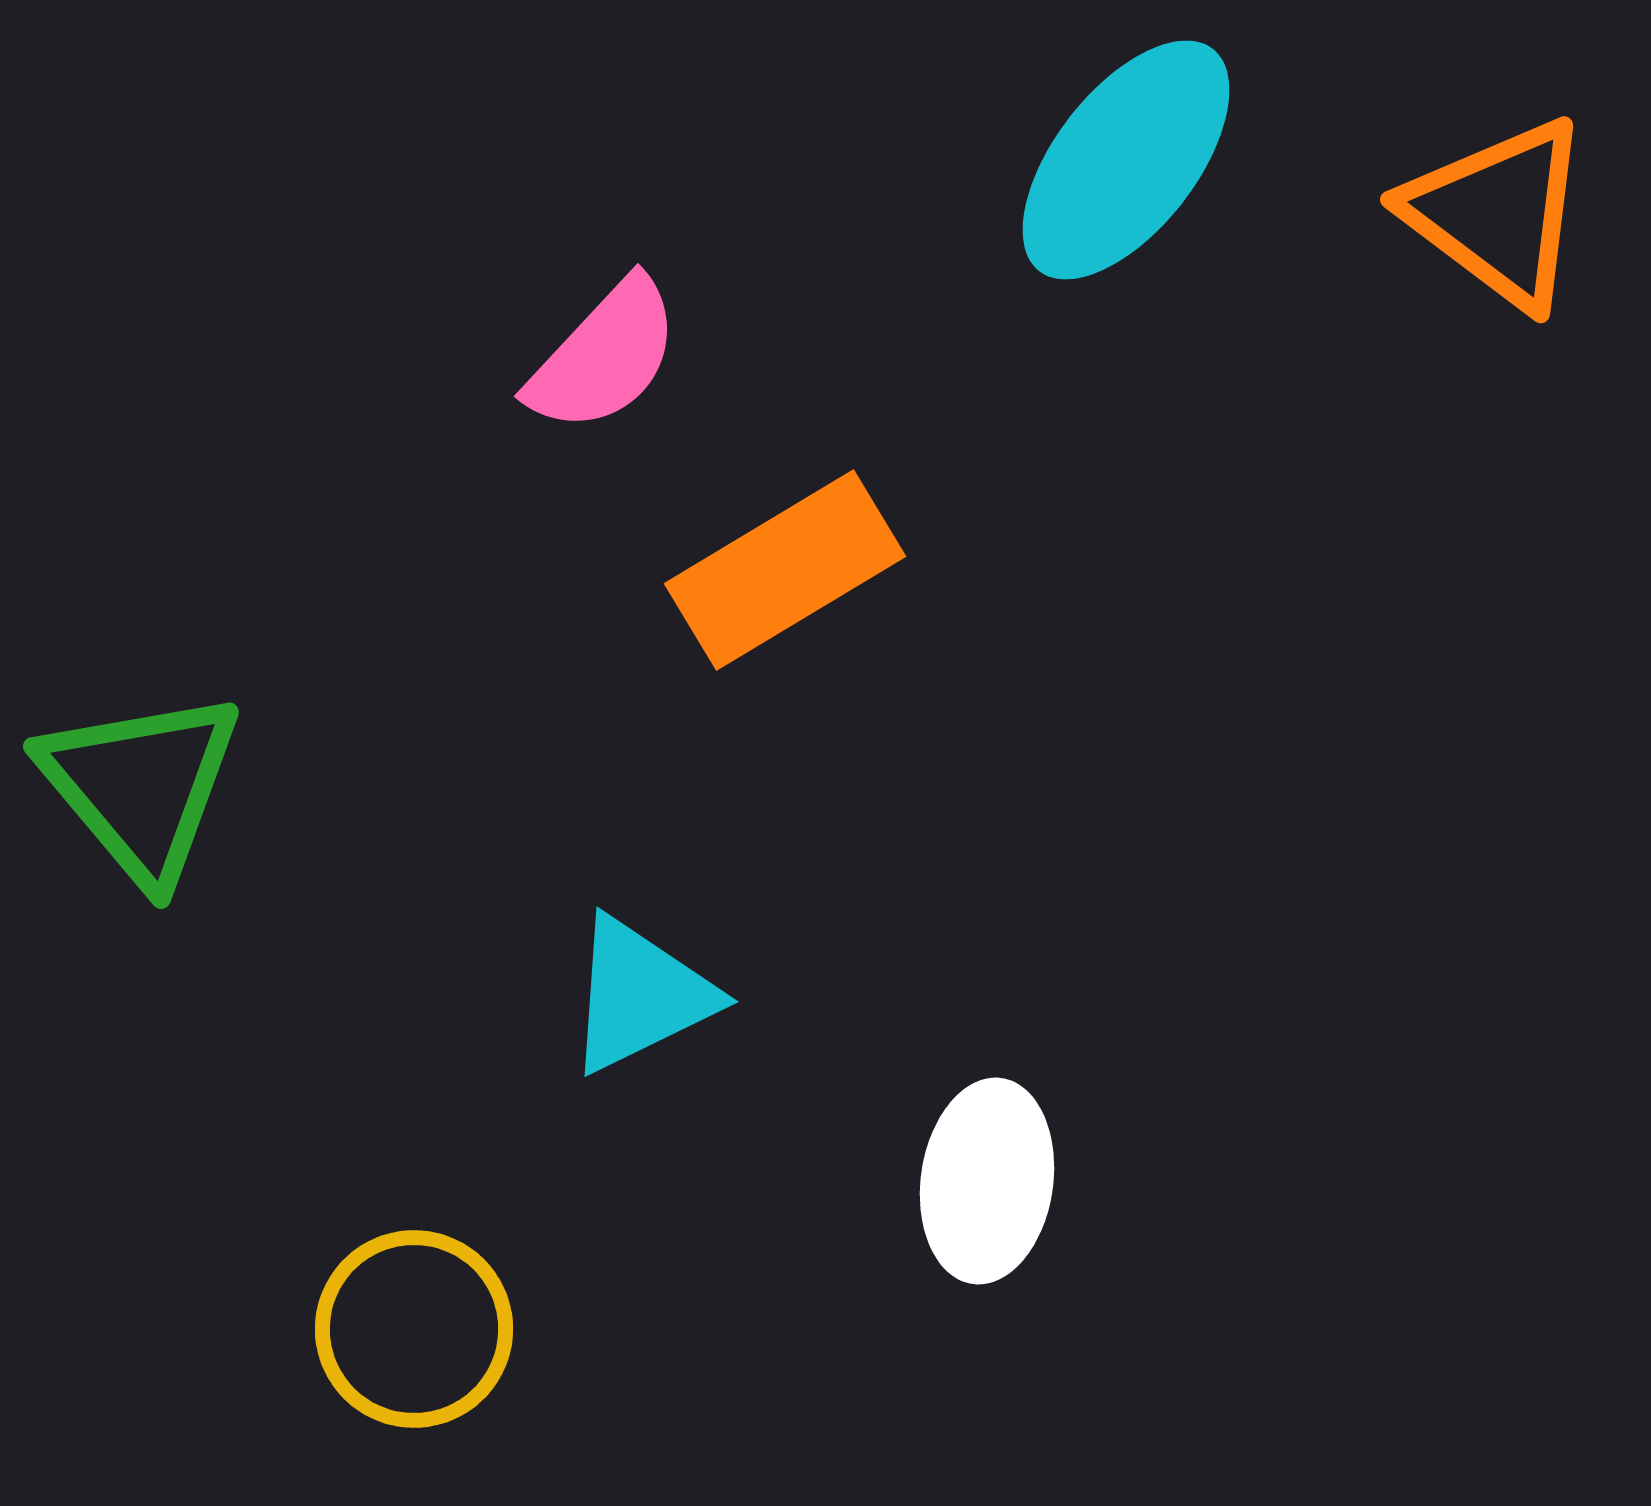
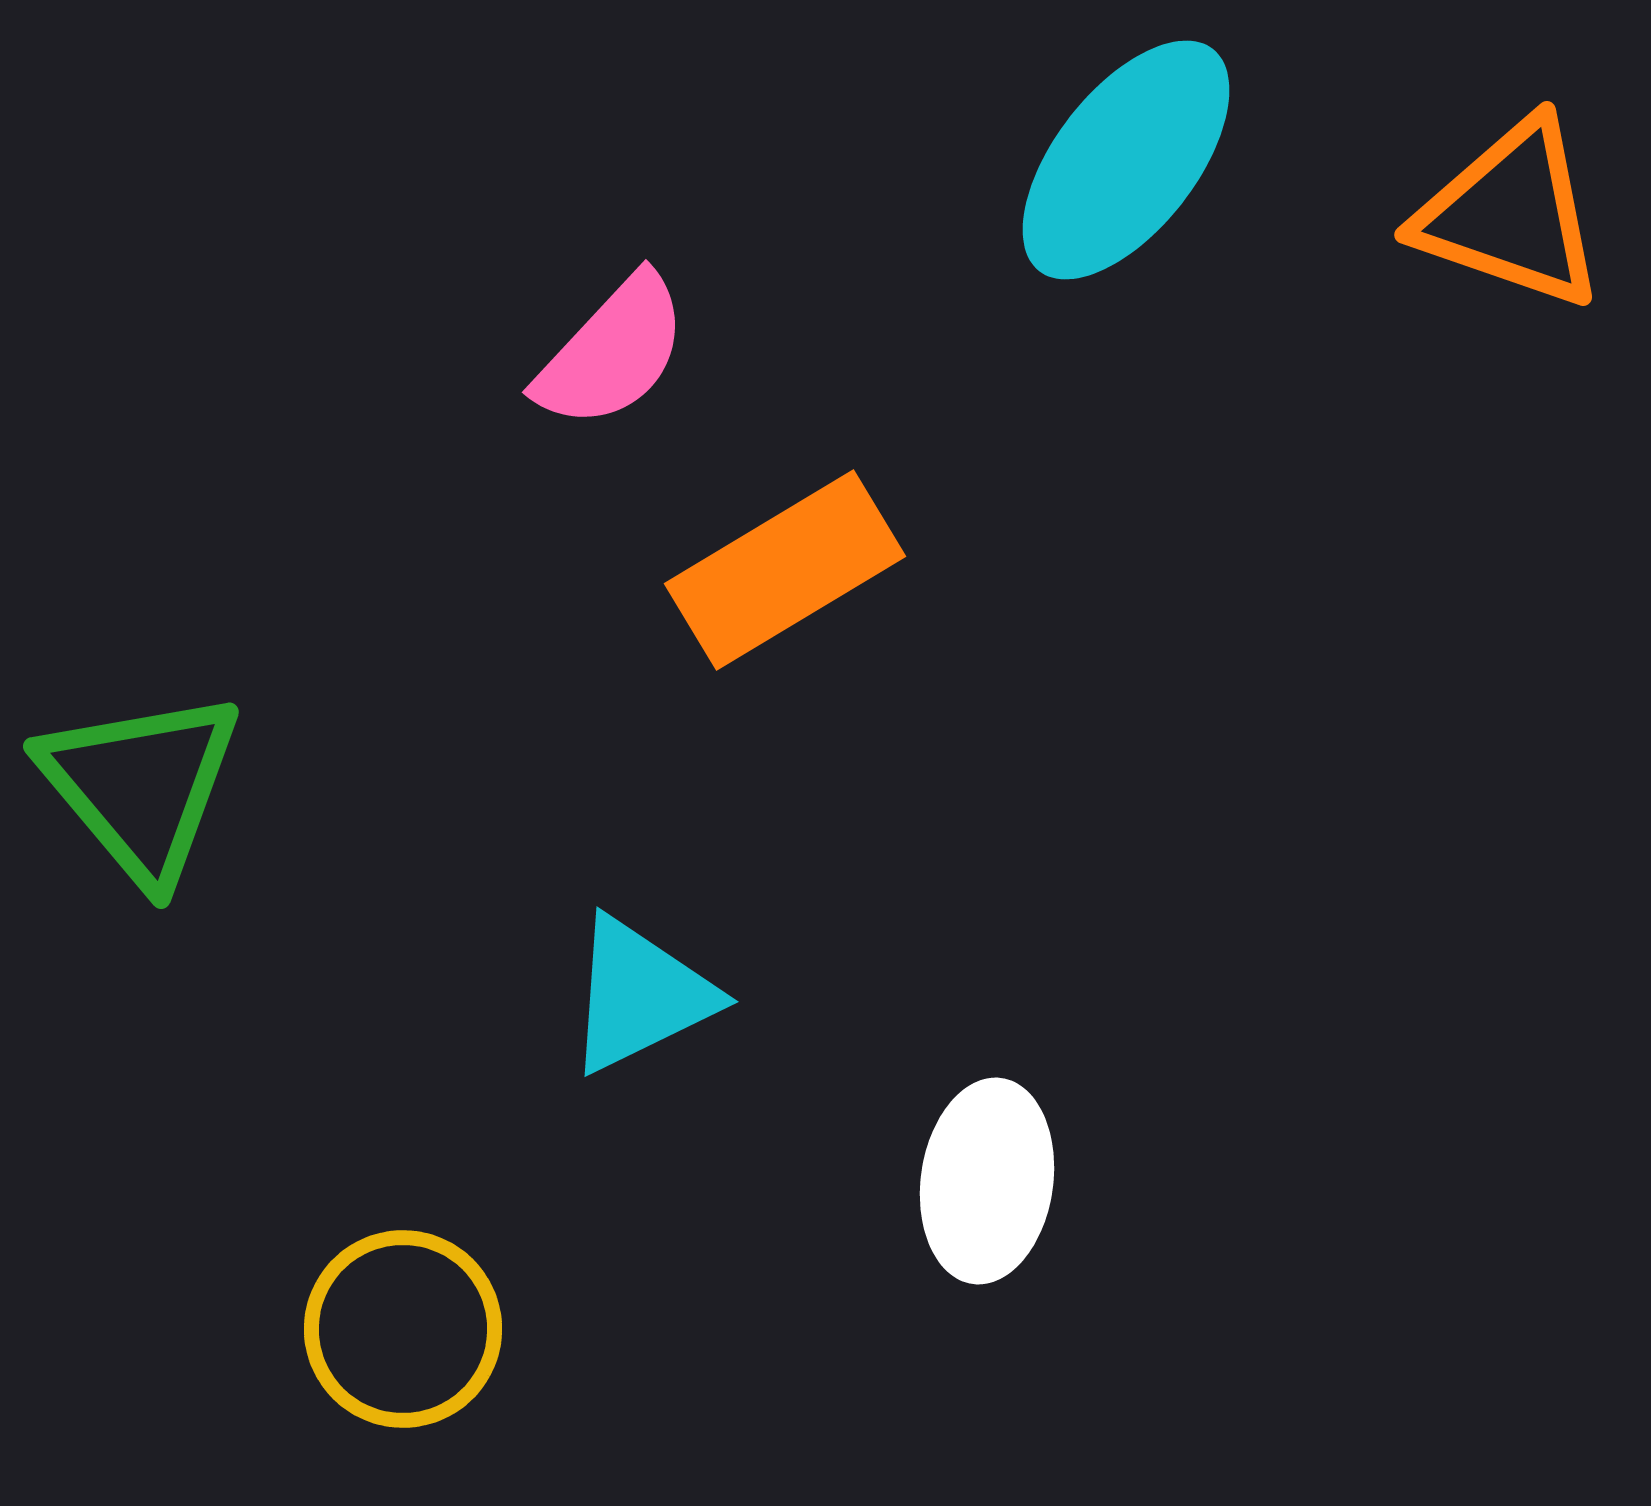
orange triangle: moved 13 px right, 1 px down; rotated 18 degrees counterclockwise
pink semicircle: moved 8 px right, 4 px up
yellow circle: moved 11 px left
